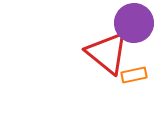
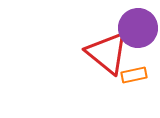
purple circle: moved 4 px right, 5 px down
